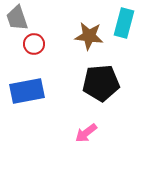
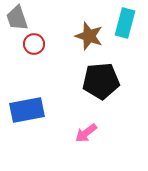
cyan rectangle: moved 1 px right
brown star: rotated 12 degrees clockwise
black pentagon: moved 2 px up
blue rectangle: moved 19 px down
